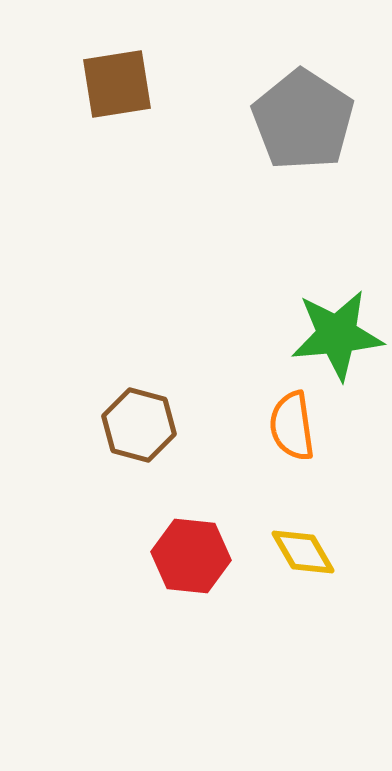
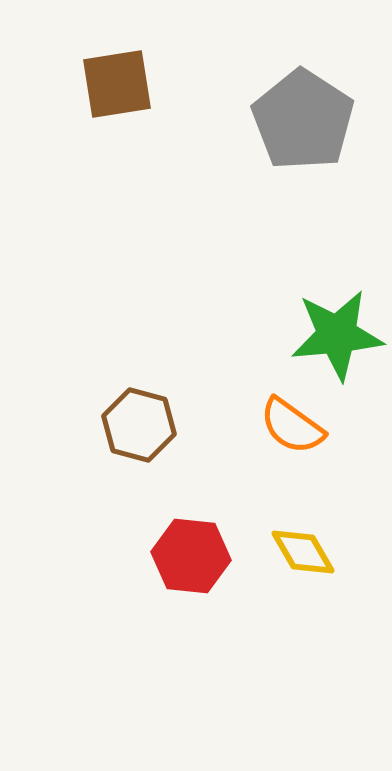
orange semicircle: rotated 46 degrees counterclockwise
